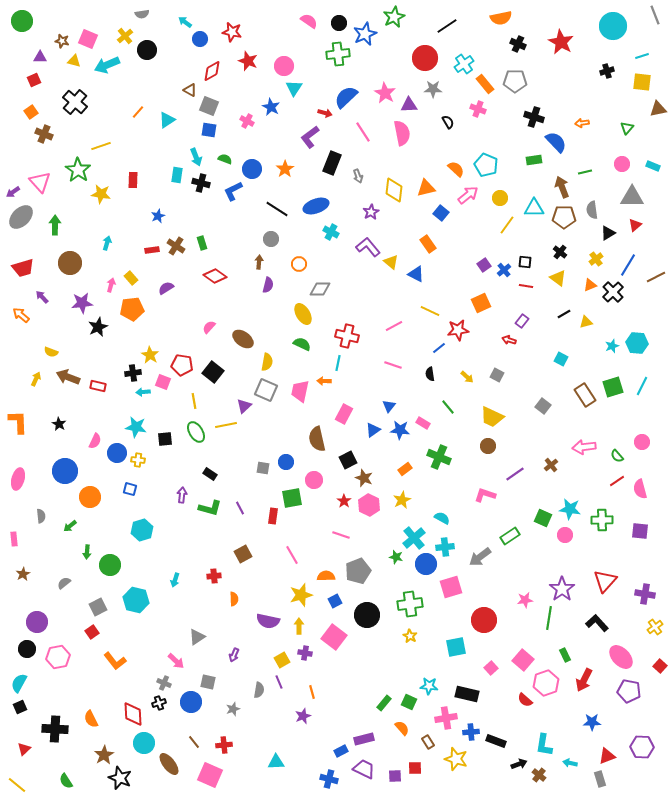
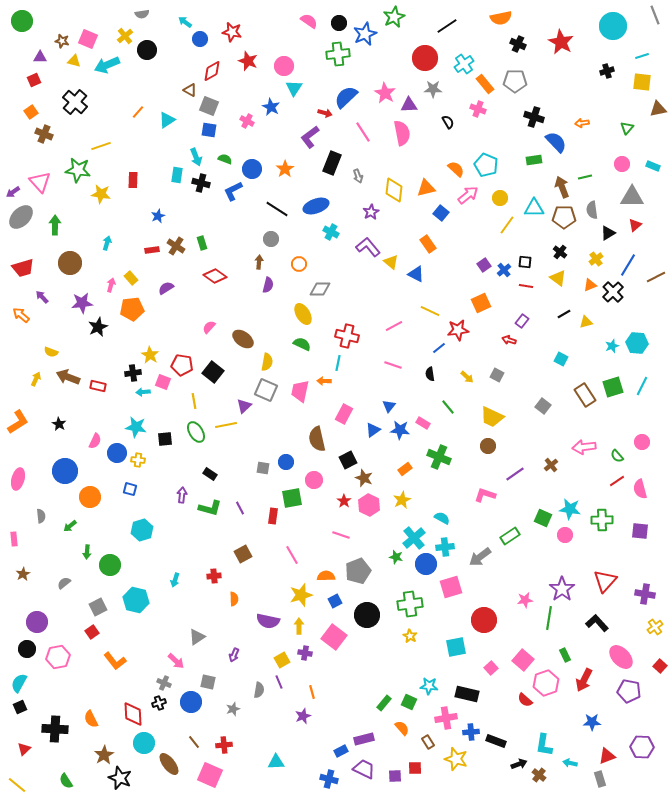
green star at (78, 170): rotated 25 degrees counterclockwise
green line at (585, 172): moved 5 px down
orange L-shape at (18, 422): rotated 60 degrees clockwise
